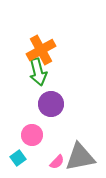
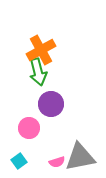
pink circle: moved 3 px left, 7 px up
cyan square: moved 1 px right, 3 px down
pink semicircle: rotated 28 degrees clockwise
